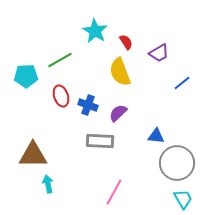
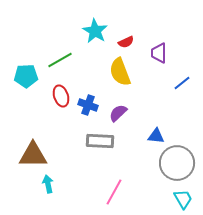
red semicircle: rotated 98 degrees clockwise
purple trapezoid: rotated 120 degrees clockwise
